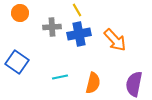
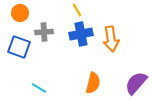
gray cross: moved 8 px left, 5 px down
blue cross: moved 2 px right
orange arrow: moved 4 px left, 1 px up; rotated 35 degrees clockwise
blue square: moved 2 px right, 15 px up; rotated 15 degrees counterclockwise
cyan line: moved 21 px left, 11 px down; rotated 42 degrees clockwise
purple semicircle: moved 2 px right, 1 px up; rotated 30 degrees clockwise
